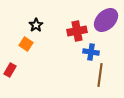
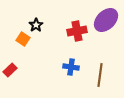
orange square: moved 3 px left, 5 px up
blue cross: moved 20 px left, 15 px down
red rectangle: rotated 16 degrees clockwise
